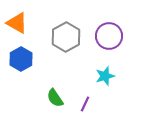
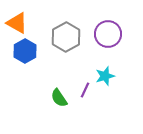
purple circle: moved 1 px left, 2 px up
blue hexagon: moved 4 px right, 8 px up
green semicircle: moved 4 px right
purple line: moved 14 px up
